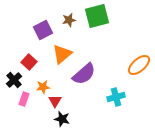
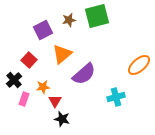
red square: moved 2 px up
